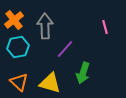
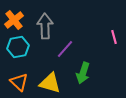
pink line: moved 9 px right, 10 px down
